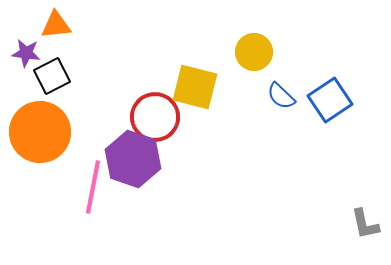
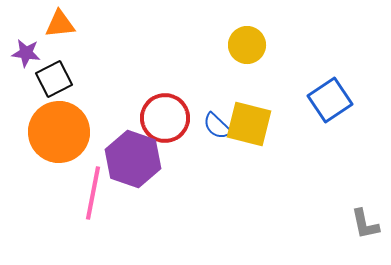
orange triangle: moved 4 px right, 1 px up
yellow circle: moved 7 px left, 7 px up
black square: moved 2 px right, 3 px down
yellow square: moved 54 px right, 37 px down
blue semicircle: moved 64 px left, 30 px down
red circle: moved 10 px right, 1 px down
orange circle: moved 19 px right
pink line: moved 6 px down
